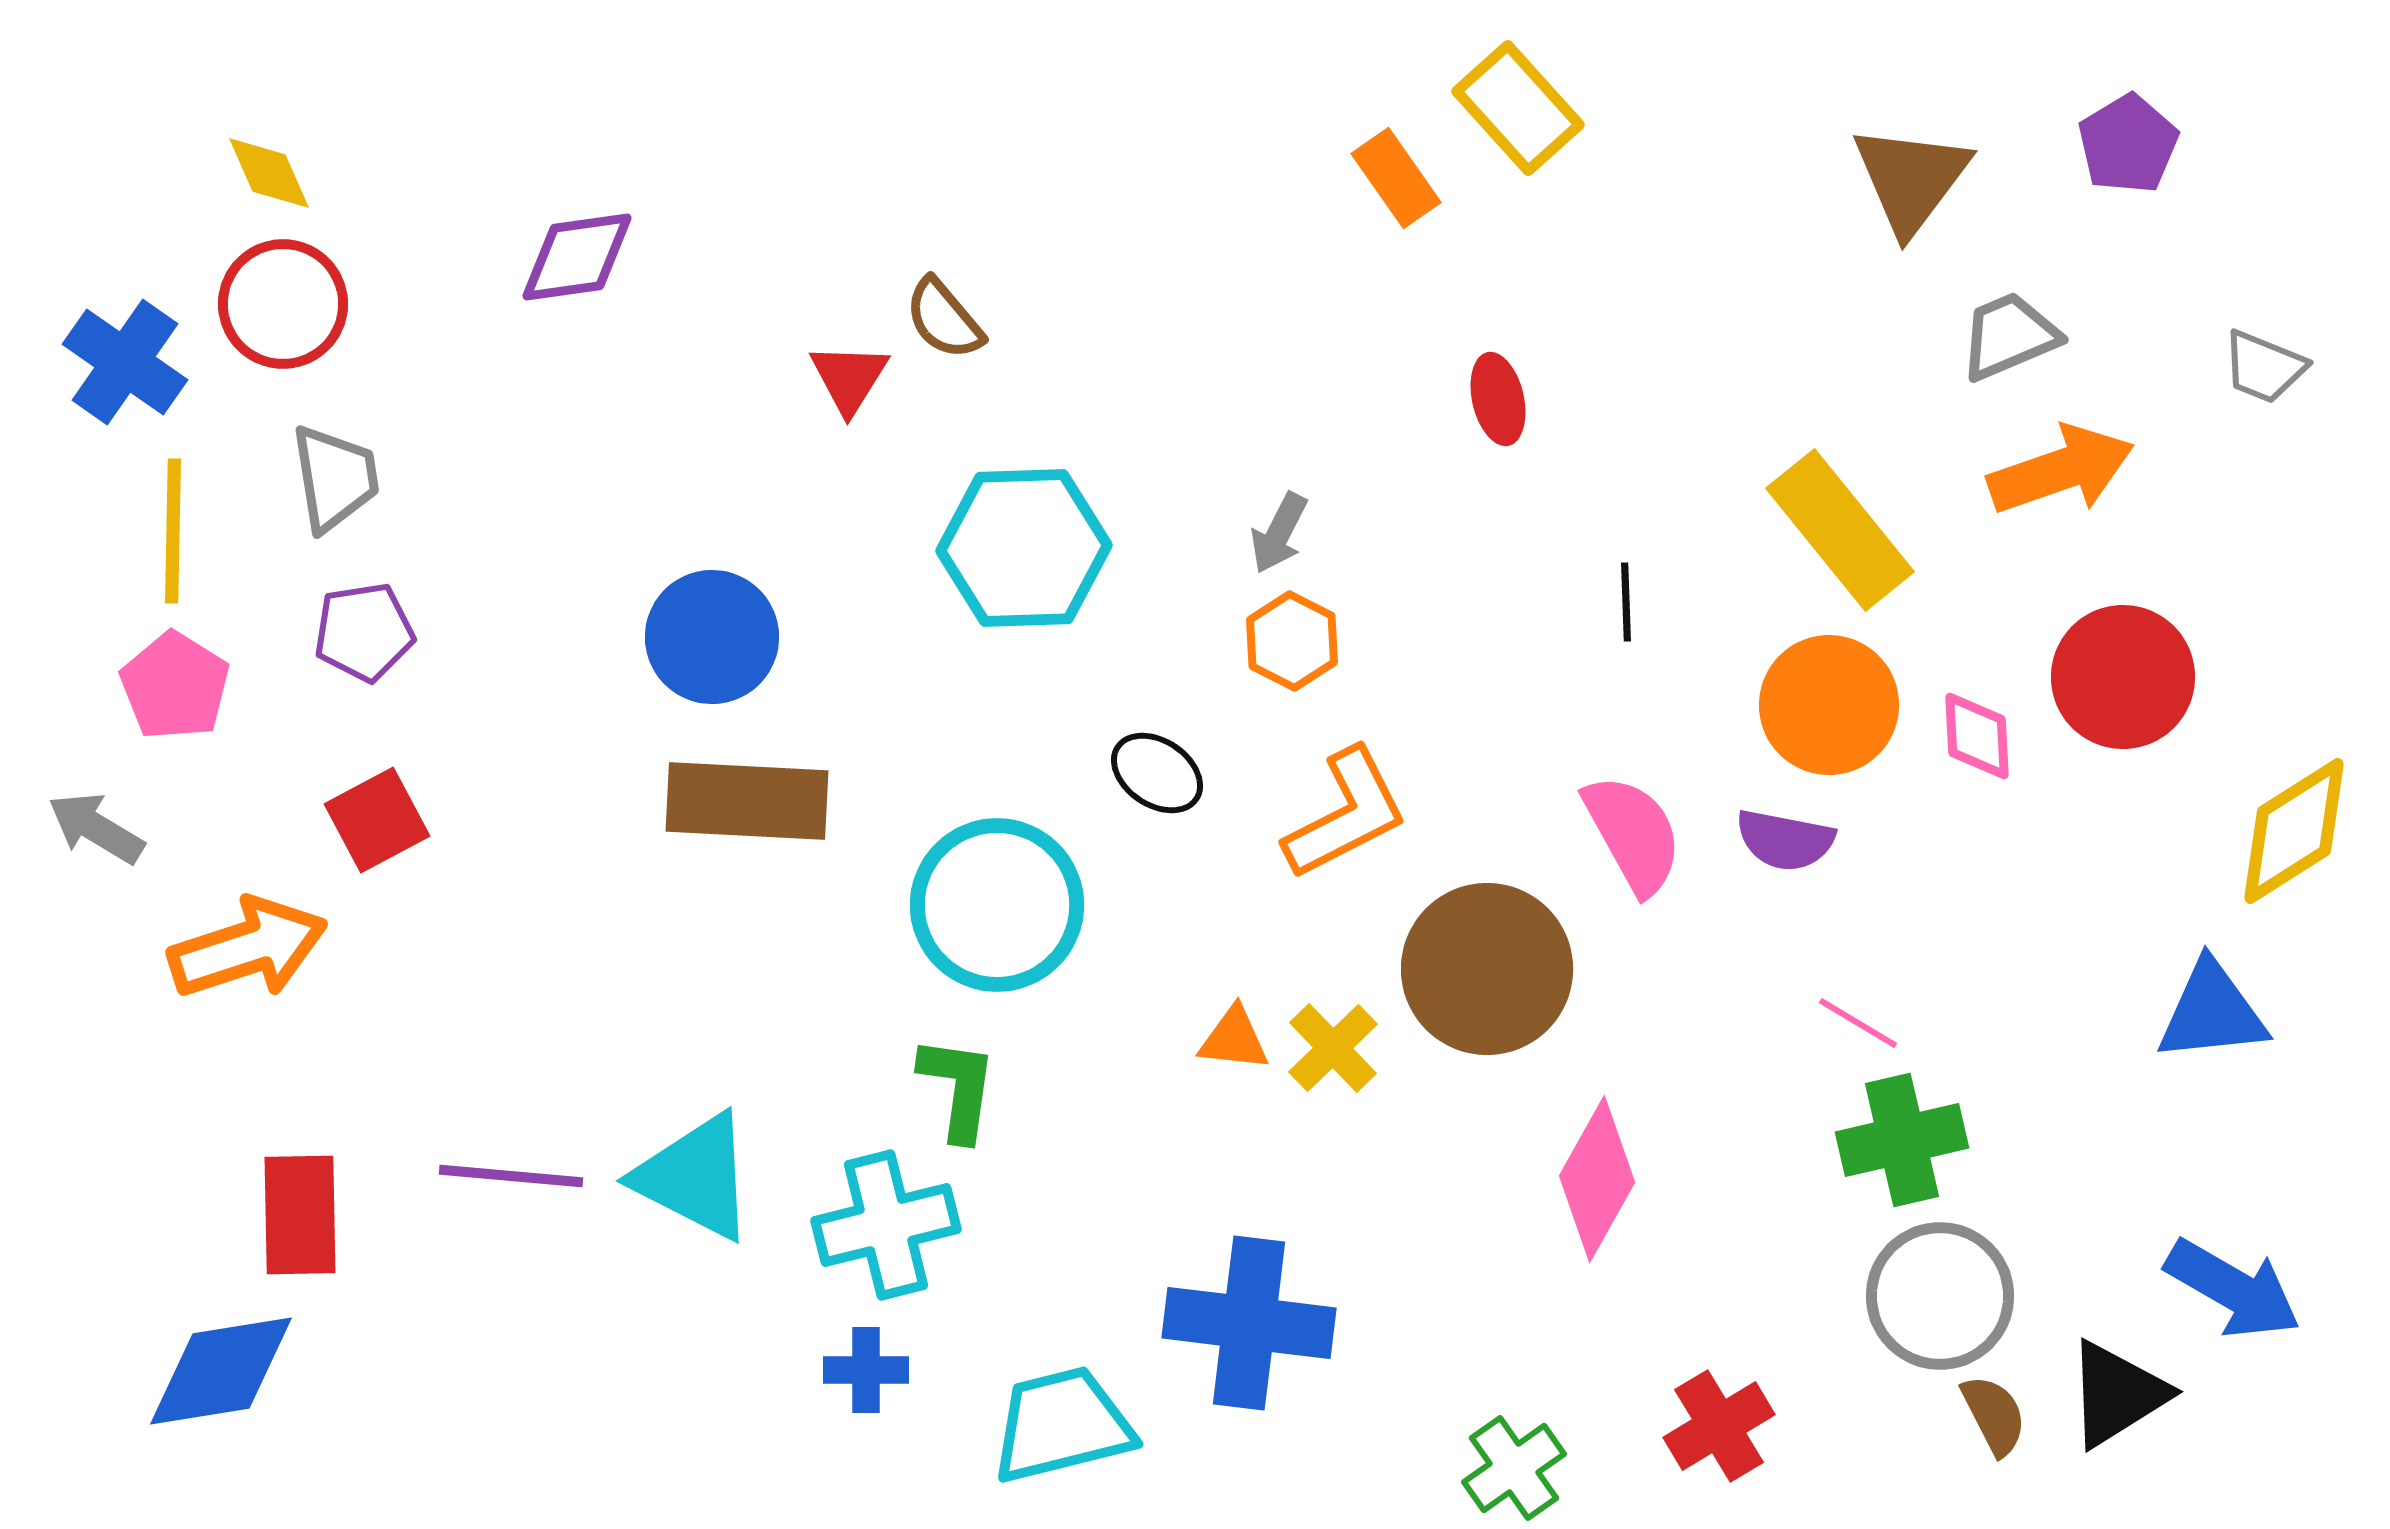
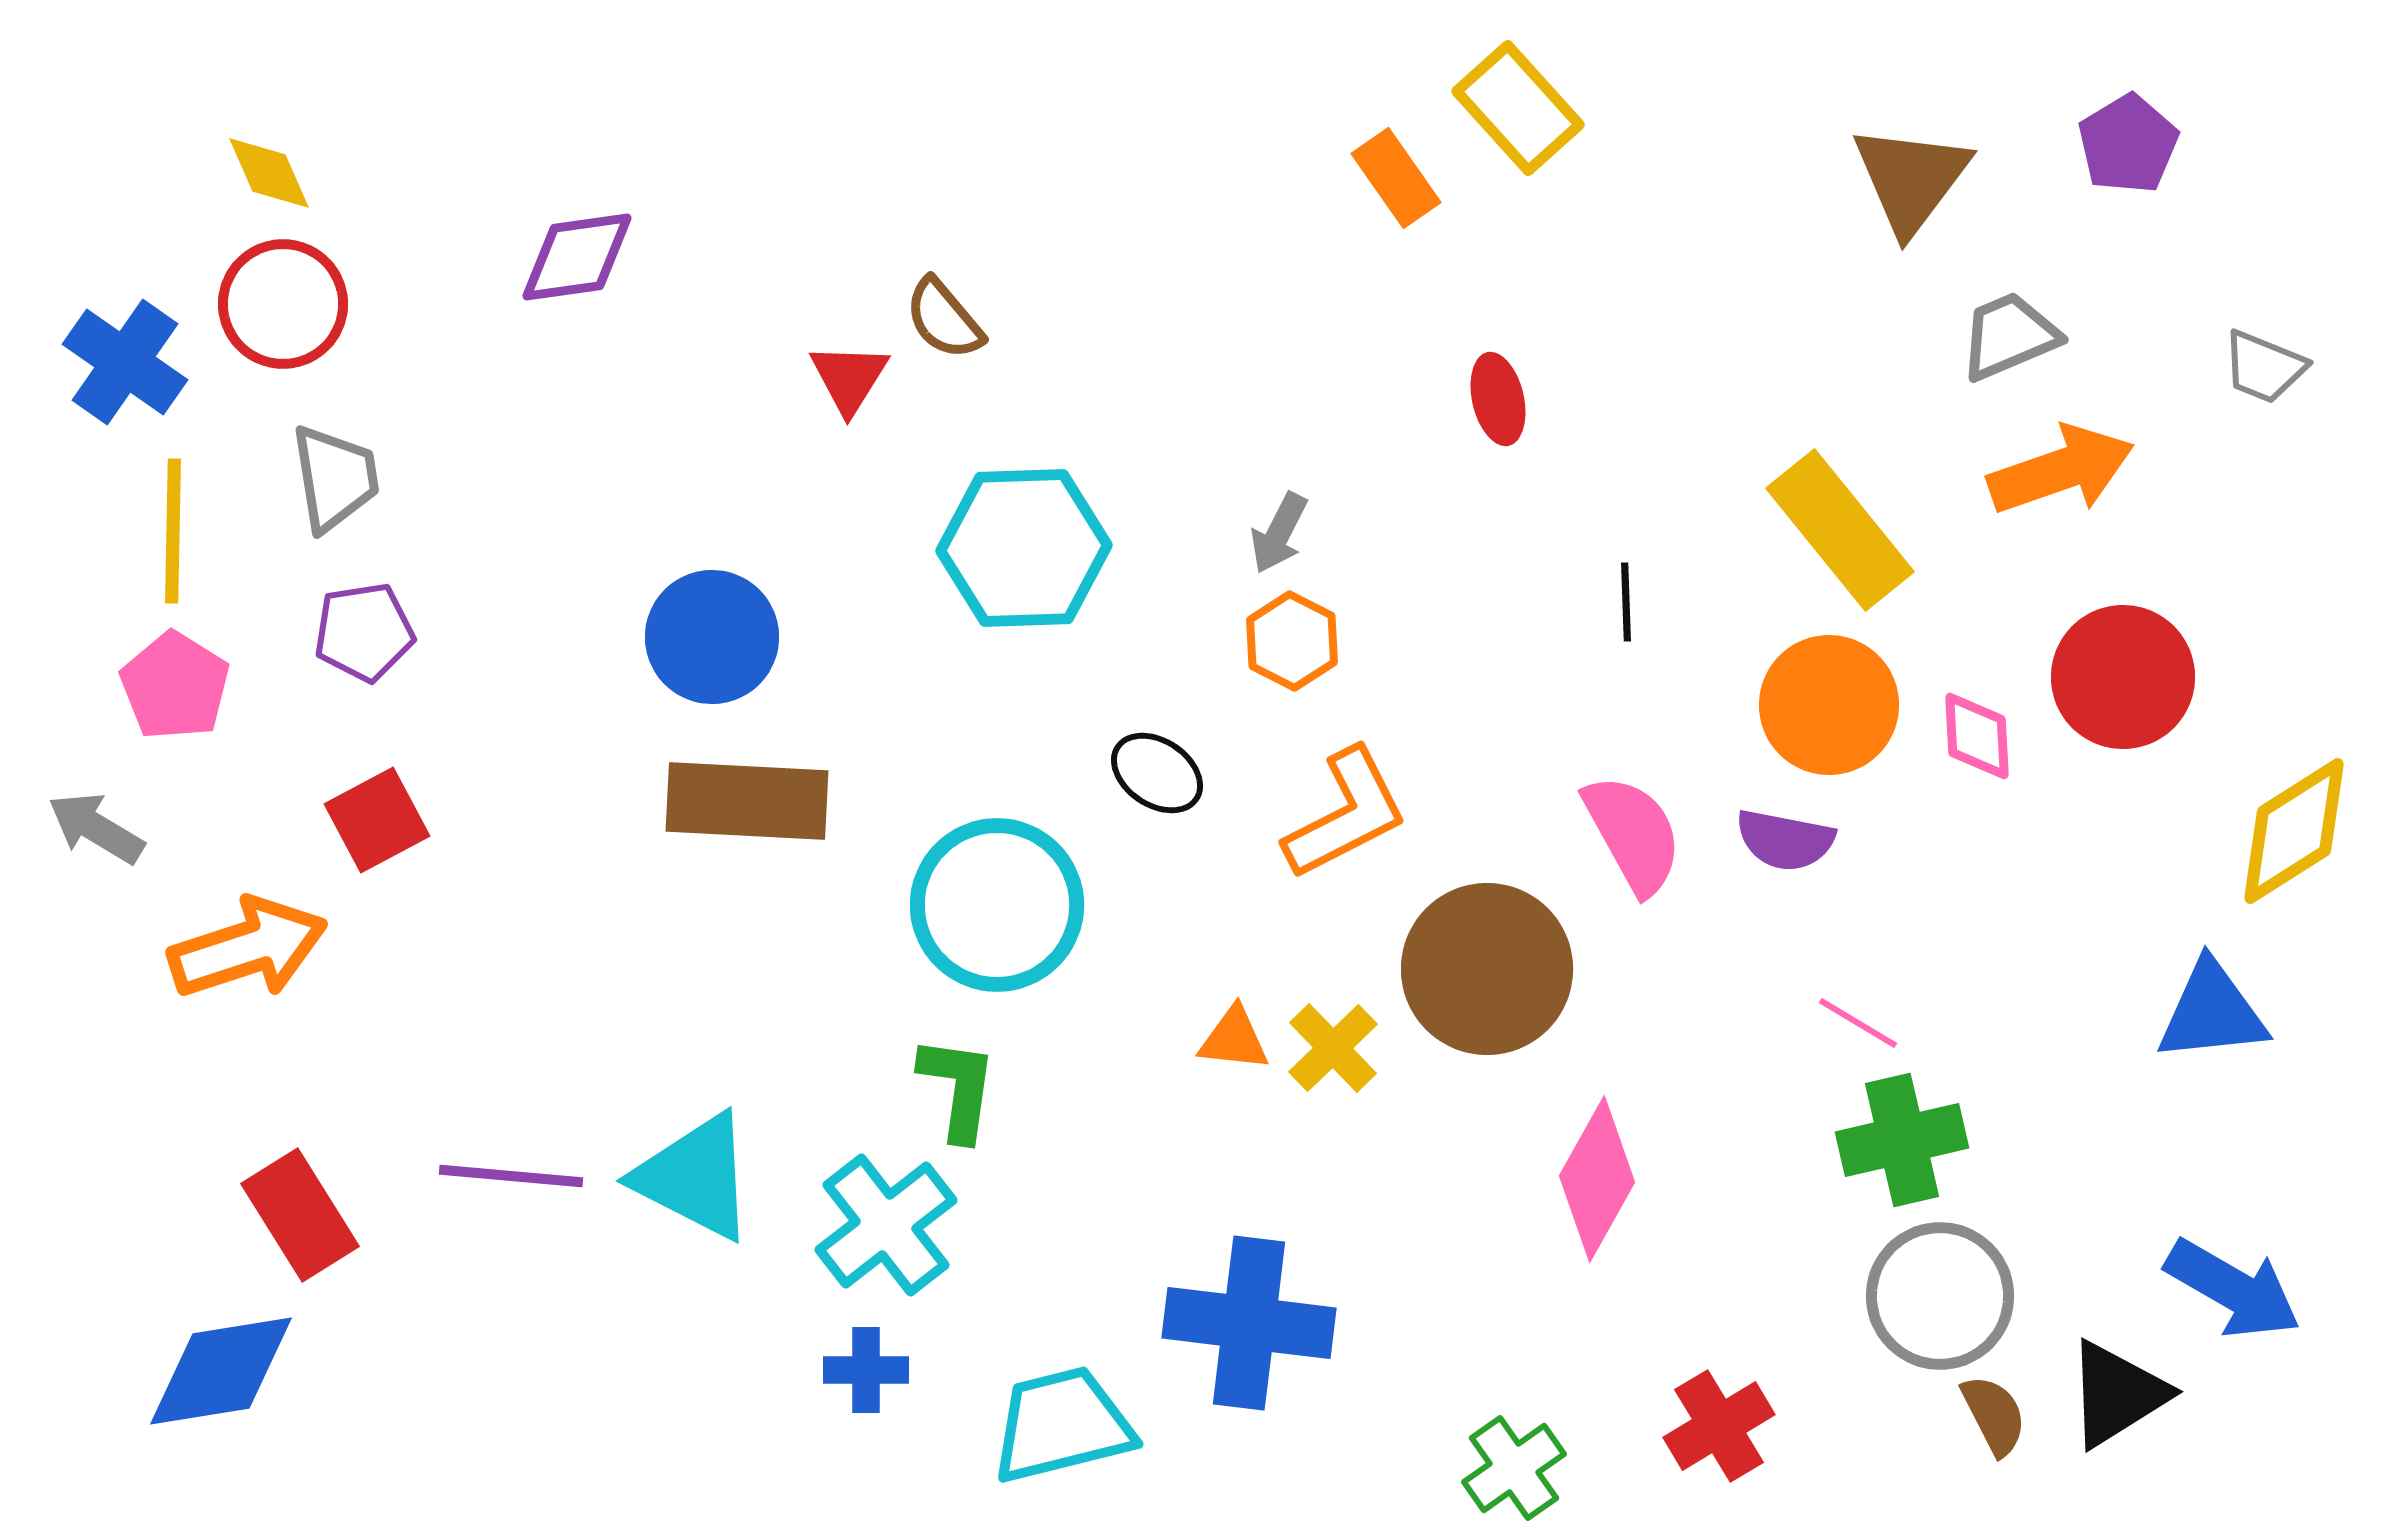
red rectangle at (300, 1215): rotated 31 degrees counterclockwise
cyan cross at (886, 1225): rotated 24 degrees counterclockwise
